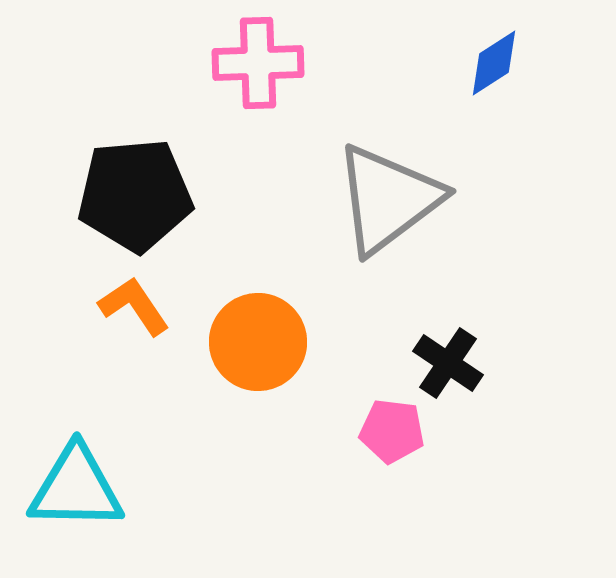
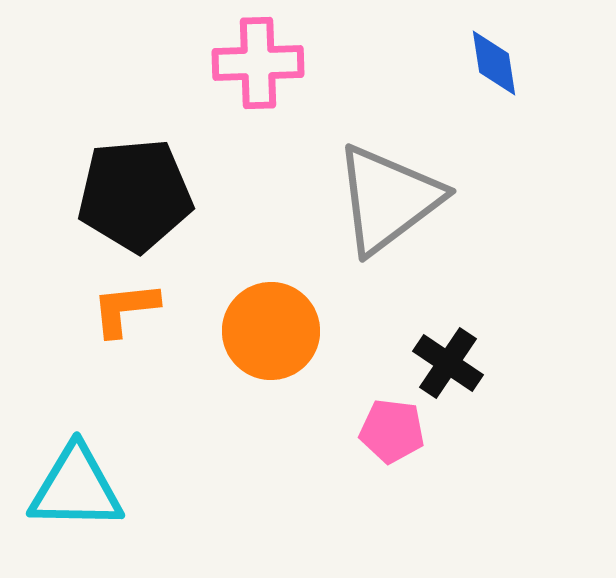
blue diamond: rotated 66 degrees counterclockwise
orange L-shape: moved 9 px left, 3 px down; rotated 62 degrees counterclockwise
orange circle: moved 13 px right, 11 px up
